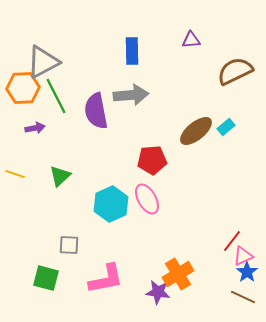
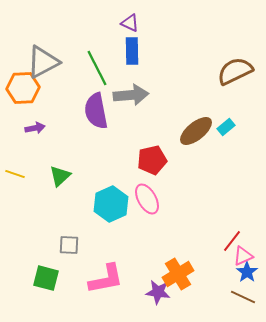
purple triangle: moved 61 px left, 17 px up; rotated 30 degrees clockwise
green line: moved 41 px right, 28 px up
red pentagon: rotated 8 degrees counterclockwise
